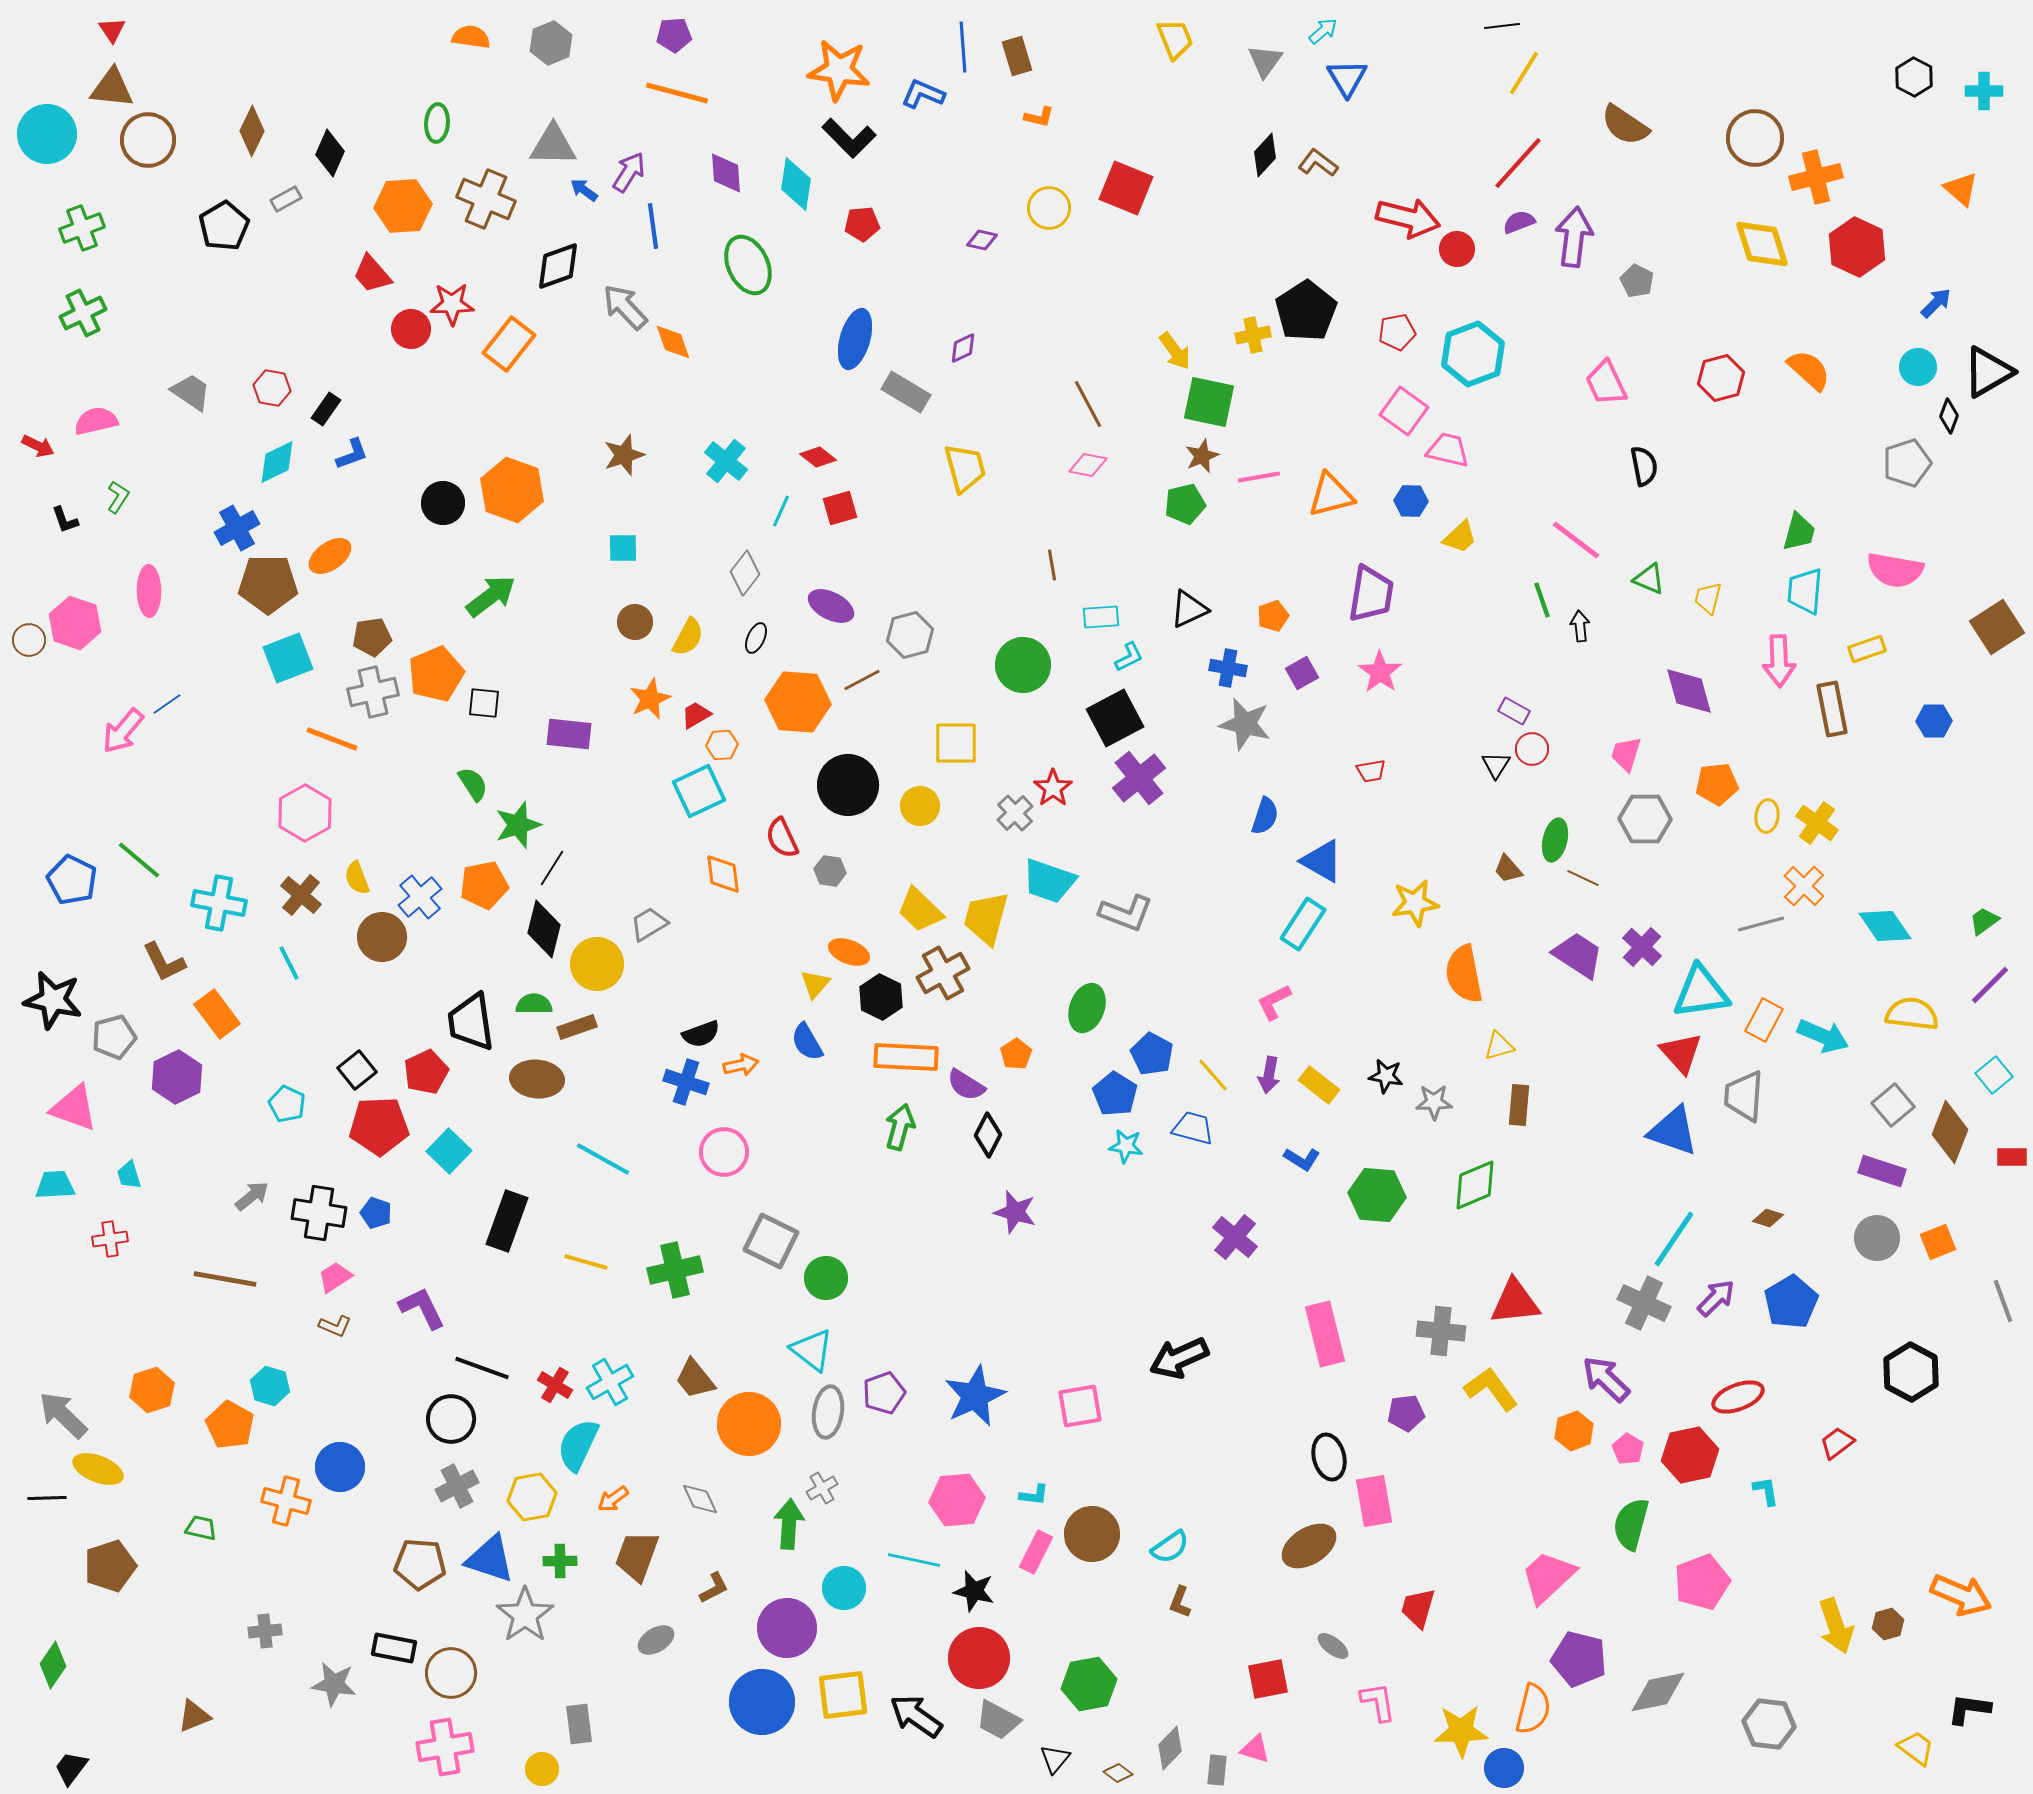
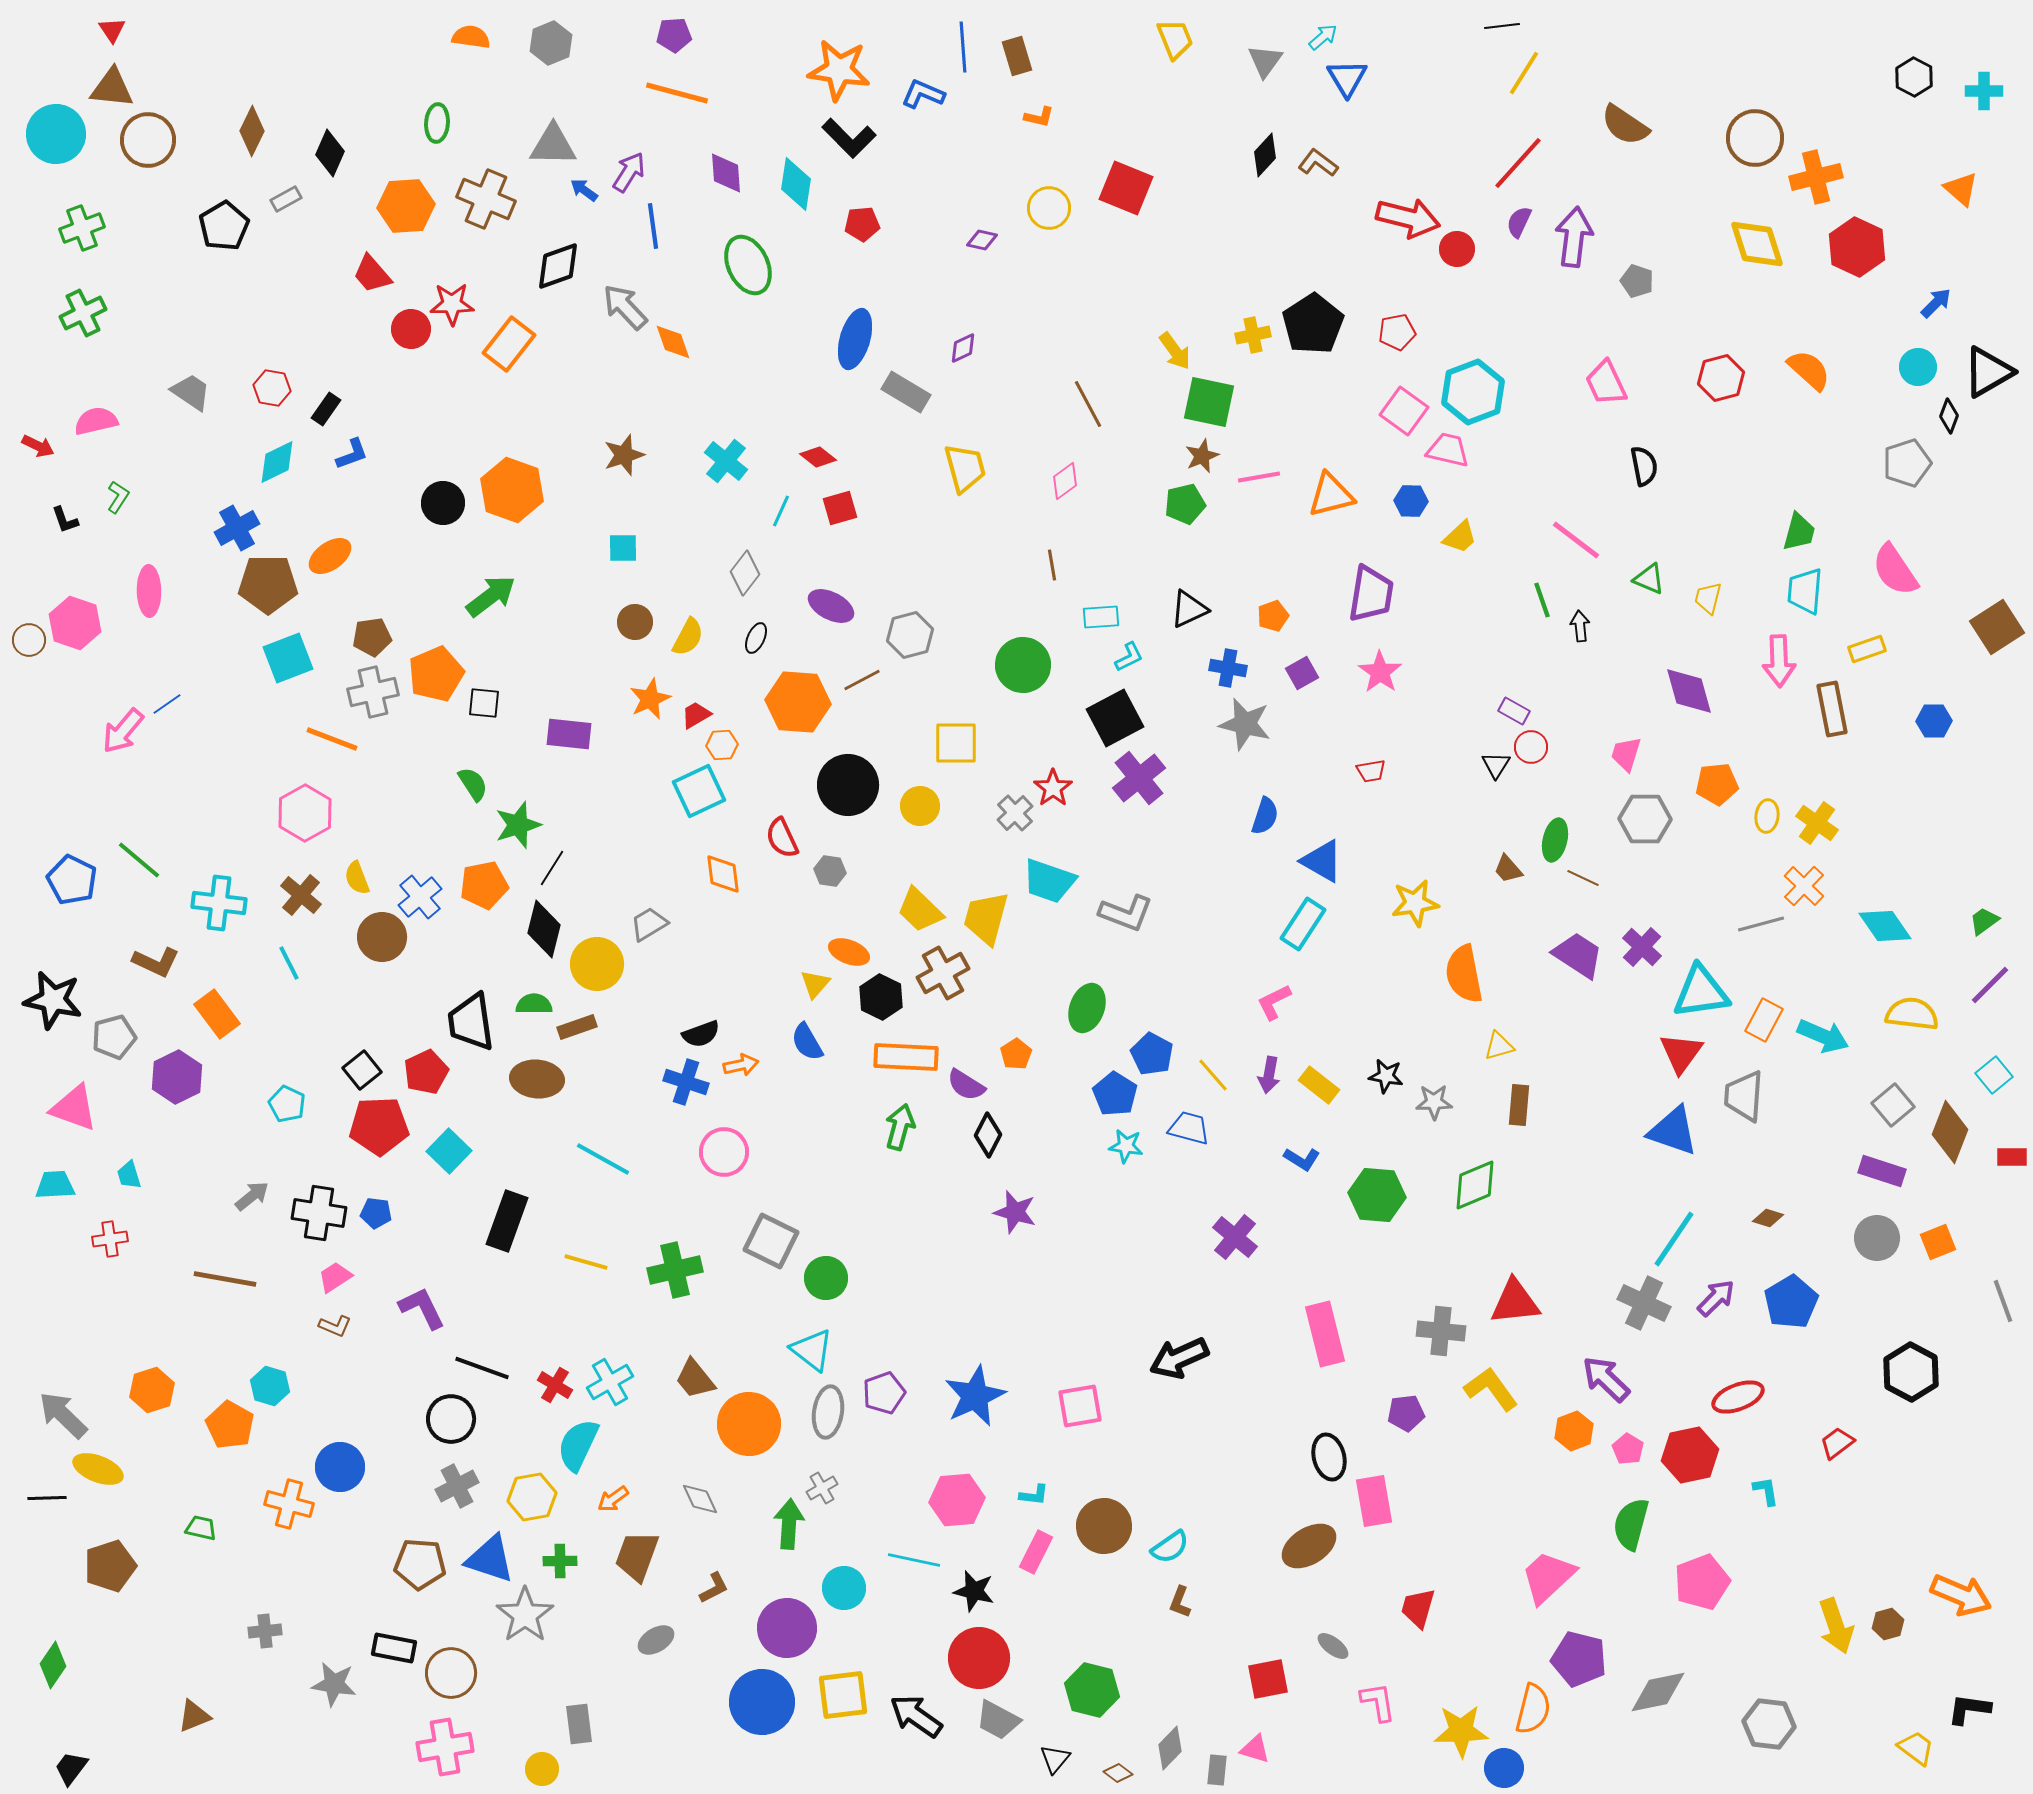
cyan arrow at (1323, 31): moved 6 px down
cyan circle at (47, 134): moved 9 px right
orange hexagon at (403, 206): moved 3 px right
purple semicircle at (1519, 222): rotated 44 degrees counterclockwise
yellow diamond at (1762, 244): moved 5 px left
gray pentagon at (1637, 281): rotated 8 degrees counterclockwise
black pentagon at (1306, 311): moved 7 px right, 13 px down
cyan hexagon at (1473, 354): moved 38 px down
pink diamond at (1088, 465): moved 23 px left, 16 px down; rotated 48 degrees counterclockwise
pink semicircle at (1895, 570): rotated 46 degrees clockwise
red circle at (1532, 749): moved 1 px left, 2 px up
cyan cross at (219, 903): rotated 4 degrees counterclockwise
brown L-shape at (164, 962): moved 8 px left; rotated 39 degrees counterclockwise
red triangle at (1681, 1053): rotated 18 degrees clockwise
black square at (357, 1070): moved 5 px right
blue trapezoid at (1193, 1128): moved 4 px left
blue pentagon at (376, 1213): rotated 12 degrees counterclockwise
orange cross at (286, 1501): moved 3 px right, 3 px down
brown circle at (1092, 1534): moved 12 px right, 8 px up
green hexagon at (1089, 1684): moved 3 px right, 6 px down; rotated 24 degrees clockwise
